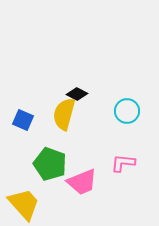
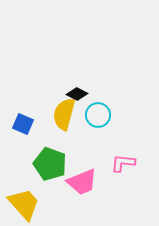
cyan circle: moved 29 px left, 4 px down
blue square: moved 4 px down
